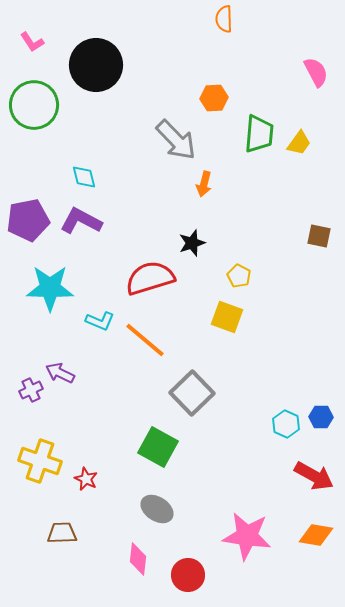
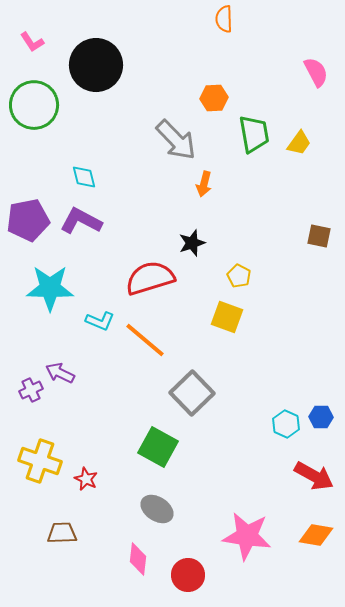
green trapezoid: moved 5 px left; rotated 15 degrees counterclockwise
